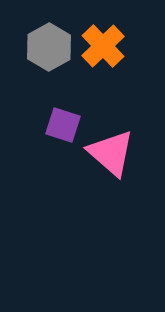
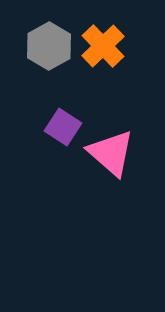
gray hexagon: moved 1 px up
purple square: moved 2 px down; rotated 15 degrees clockwise
